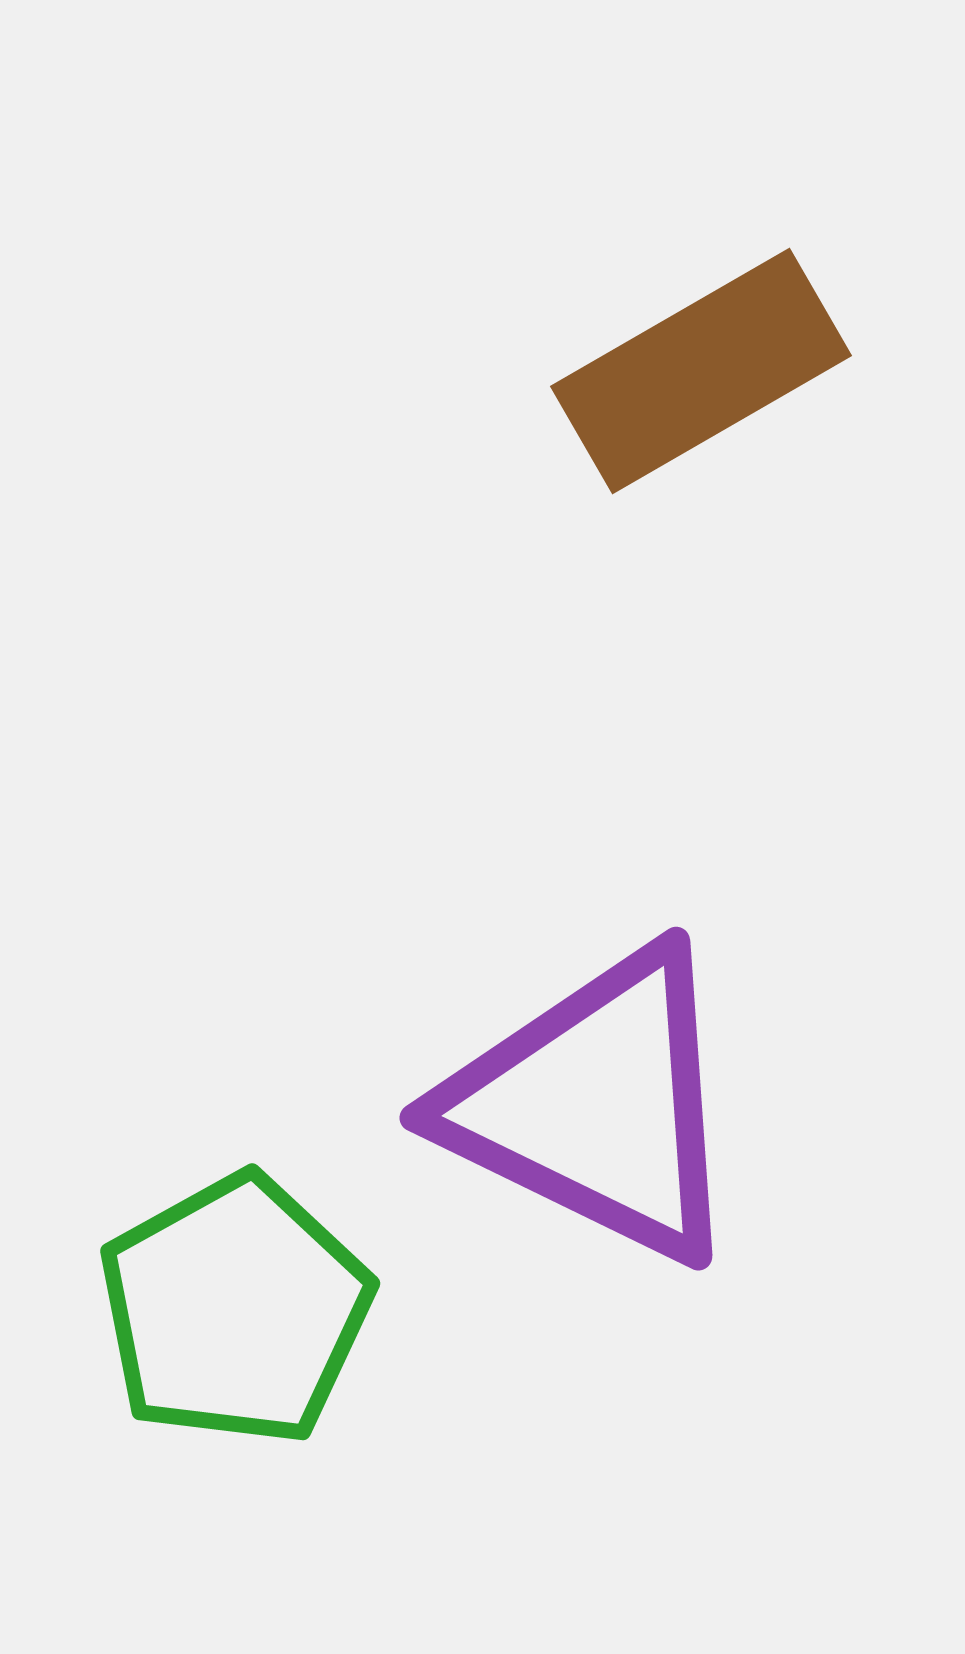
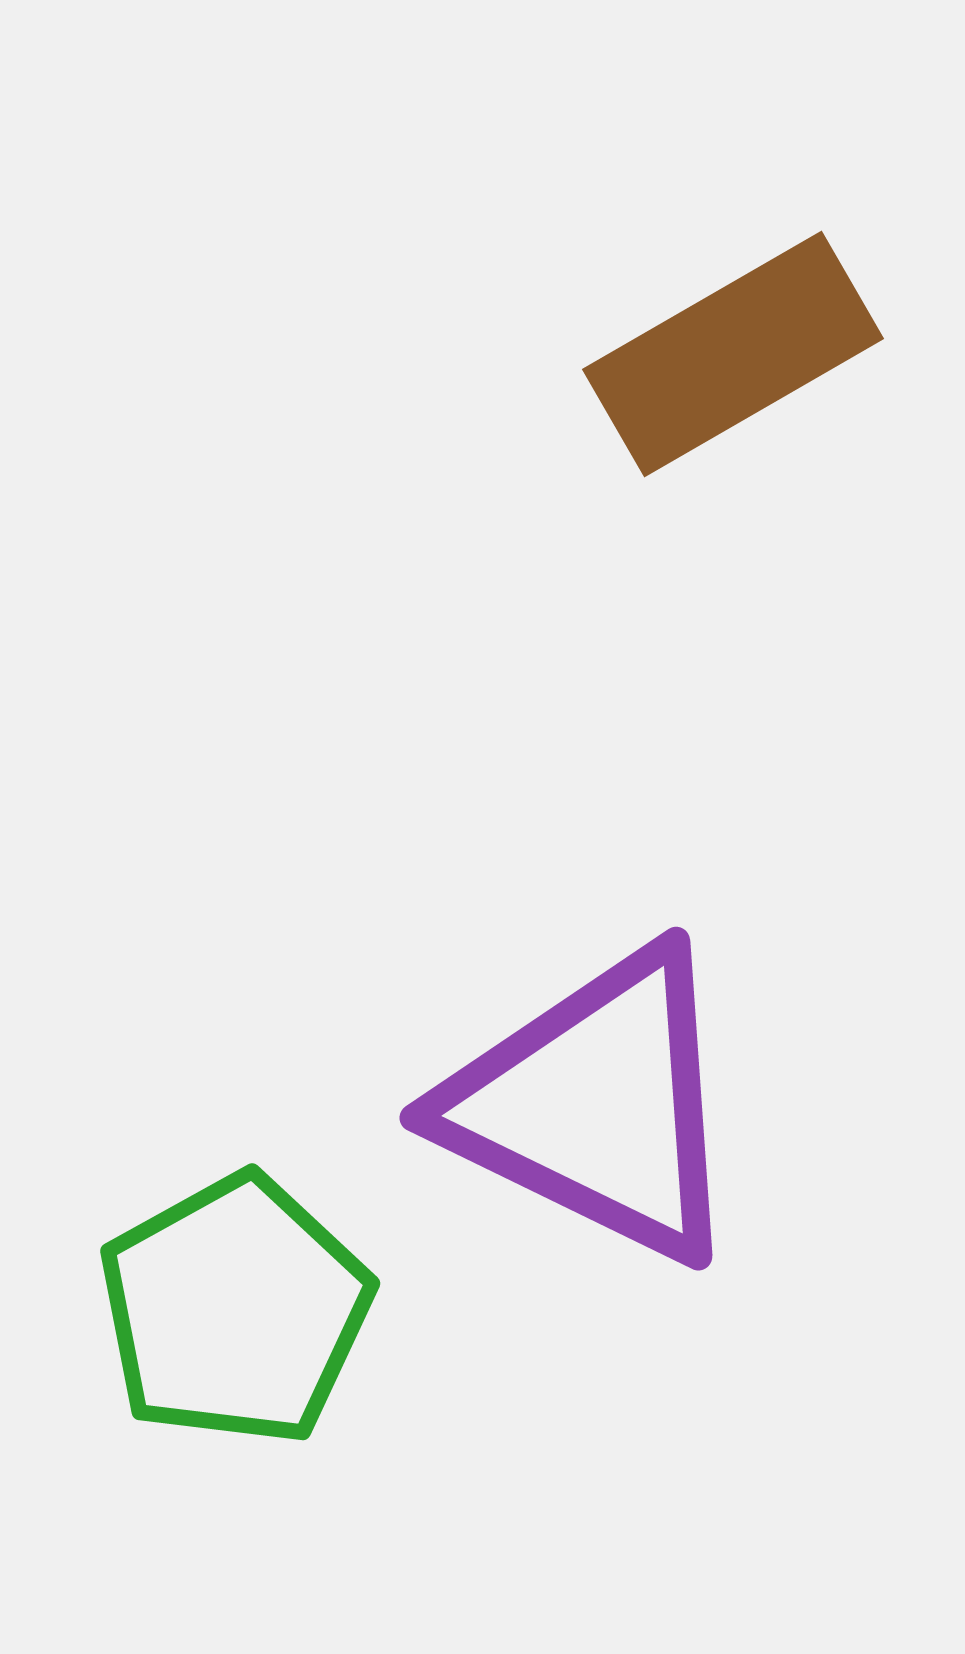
brown rectangle: moved 32 px right, 17 px up
